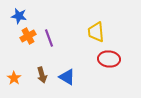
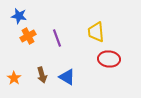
purple line: moved 8 px right
